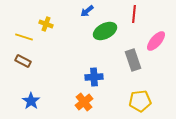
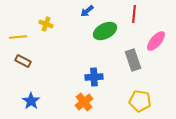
yellow line: moved 6 px left; rotated 24 degrees counterclockwise
yellow pentagon: rotated 15 degrees clockwise
